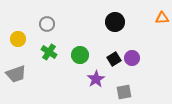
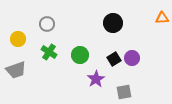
black circle: moved 2 px left, 1 px down
gray trapezoid: moved 4 px up
